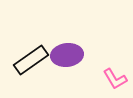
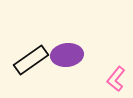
pink L-shape: moved 1 px right; rotated 70 degrees clockwise
